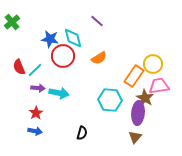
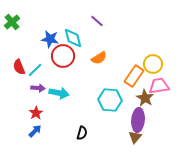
purple ellipse: moved 7 px down
blue arrow: rotated 56 degrees counterclockwise
